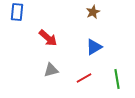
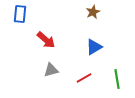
blue rectangle: moved 3 px right, 2 px down
red arrow: moved 2 px left, 2 px down
